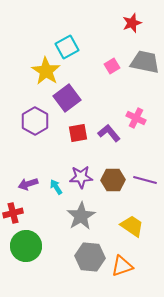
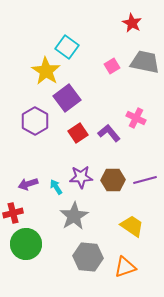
red star: rotated 24 degrees counterclockwise
cyan square: rotated 25 degrees counterclockwise
red square: rotated 24 degrees counterclockwise
purple line: rotated 30 degrees counterclockwise
gray star: moved 7 px left
green circle: moved 2 px up
gray hexagon: moved 2 px left
orange triangle: moved 3 px right, 1 px down
